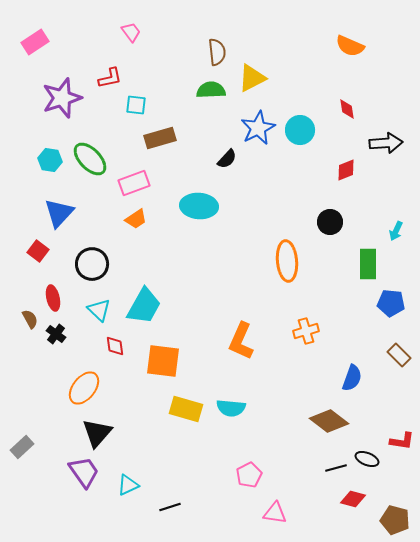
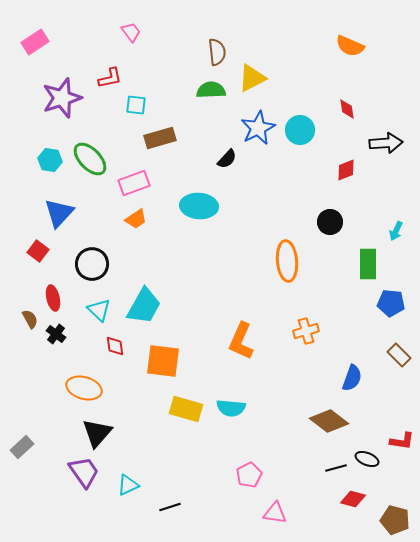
orange ellipse at (84, 388): rotated 68 degrees clockwise
